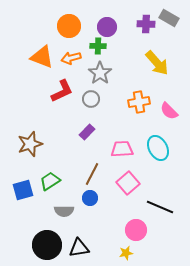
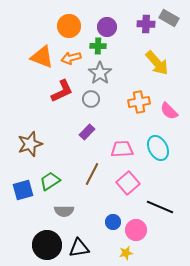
blue circle: moved 23 px right, 24 px down
